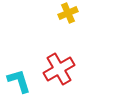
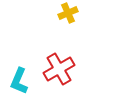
cyan L-shape: rotated 140 degrees counterclockwise
